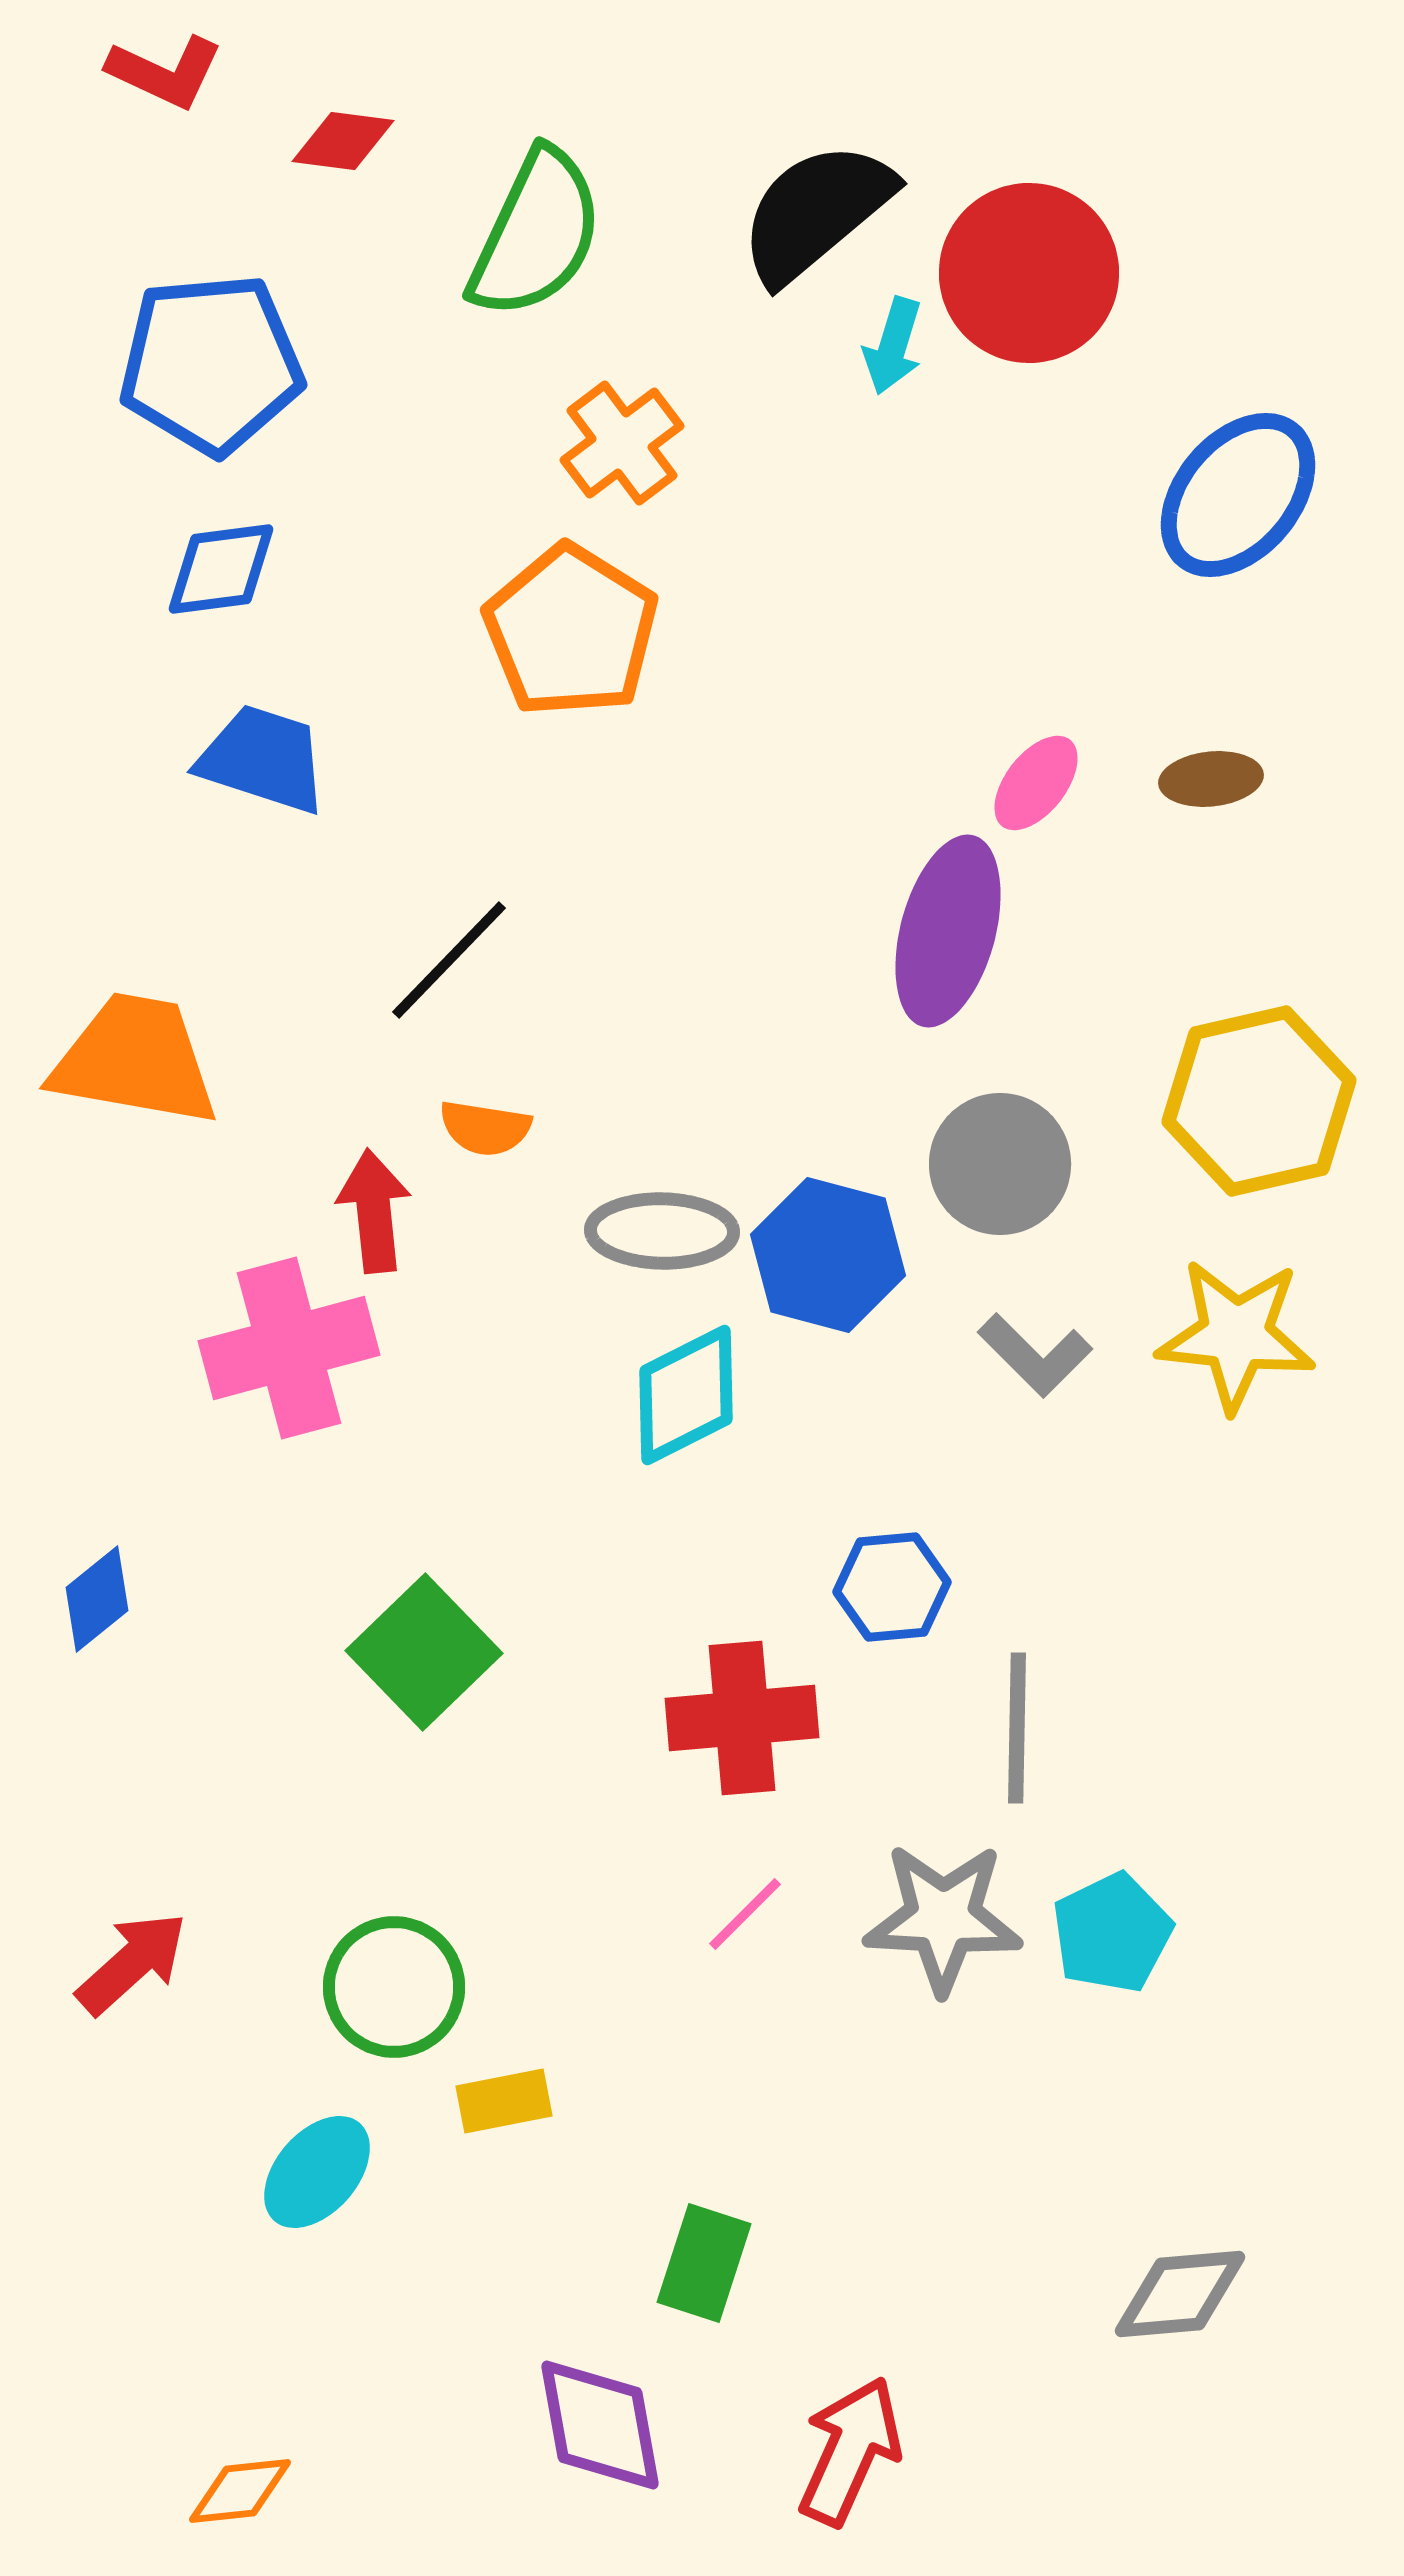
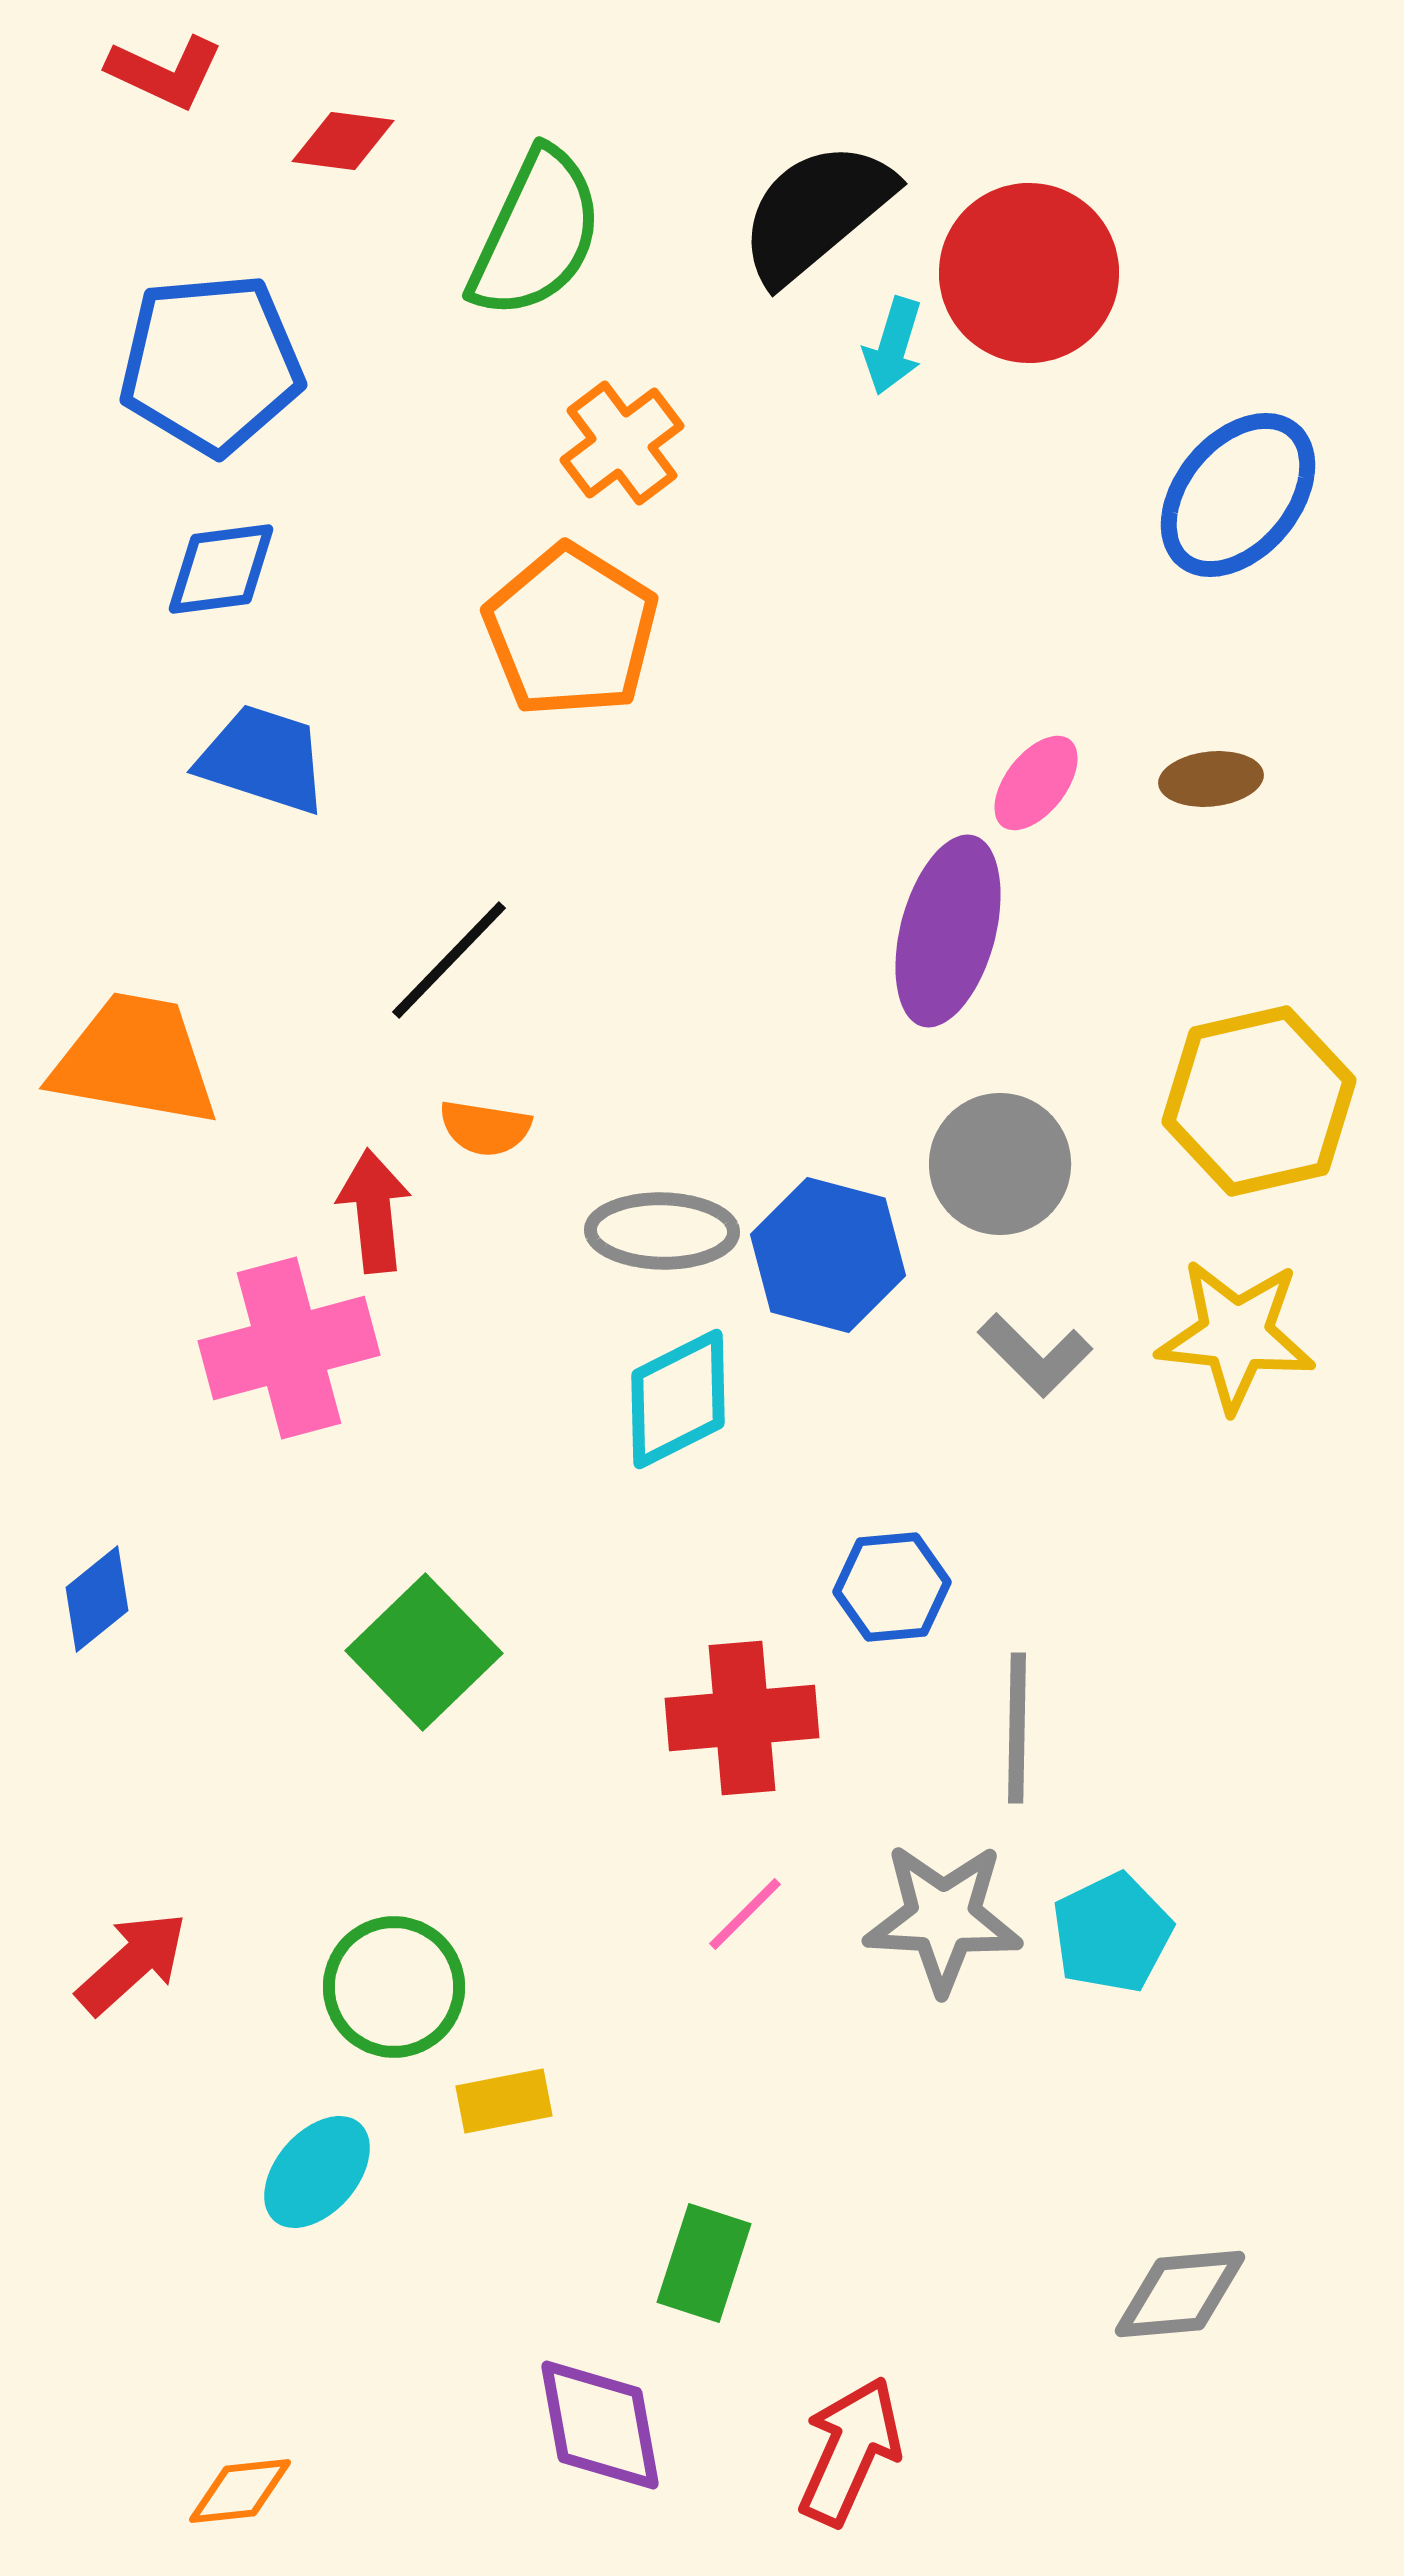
cyan diamond at (686, 1395): moved 8 px left, 4 px down
